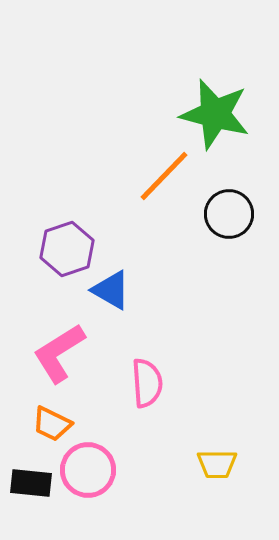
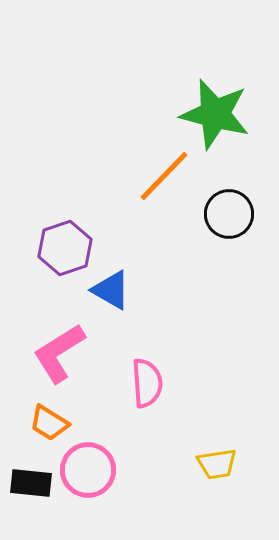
purple hexagon: moved 2 px left, 1 px up
orange trapezoid: moved 3 px left, 1 px up; rotated 6 degrees clockwise
yellow trapezoid: rotated 9 degrees counterclockwise
